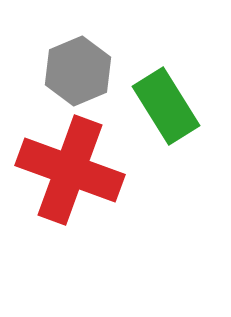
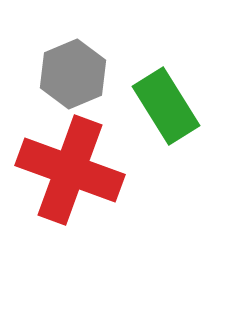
gray hexagon: moved 5 px left, 3 px down
